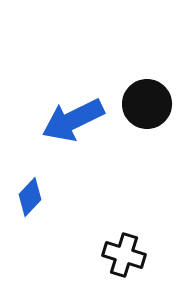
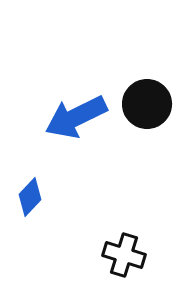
blue arrow: moved 3 px right, 3 px up
